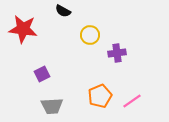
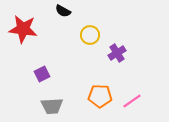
purple cross: rotated 24 degrees counterclockwise
orange pentagon: rotated 25 degrees clockwise
